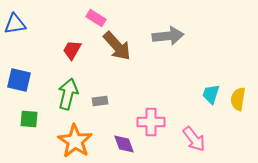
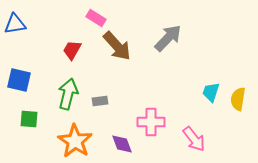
gray arrow: moved 2 px down; rotated 40 degrees counterclockwise
cyan trapezoid: moved 2 px up
purple diamond: moved 2 px left
